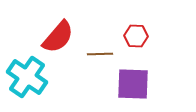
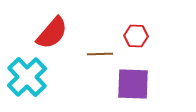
red semicircle: moved 6 px left, 4 px up
cyan cross: rotated 12 degrees clockwise
